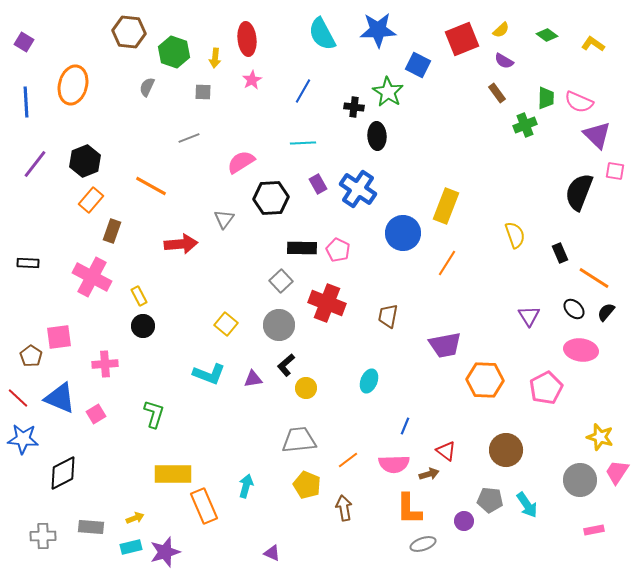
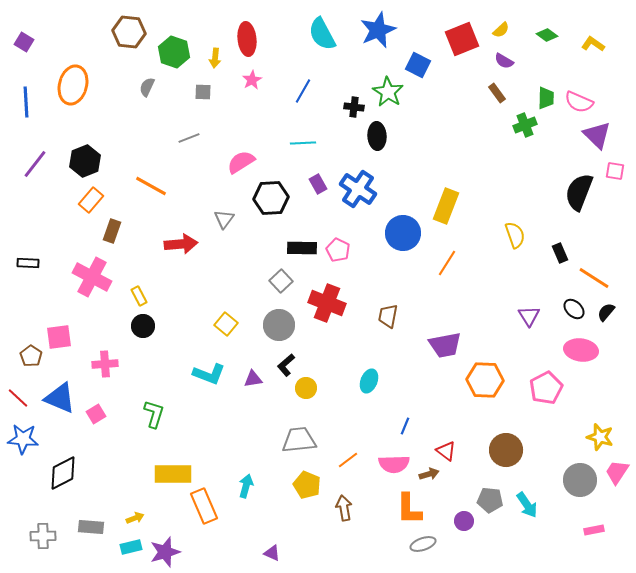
blue star at (378, 30): rotated 21 degrees counterclockwise
